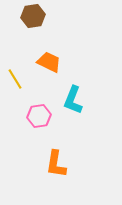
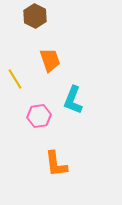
brown hexagon: moved 2 px right; rotated 25 degrees counterclockwise
orange trapezoid: moved 1 px right, 2 px up; rotated 45 degrees clockwise
orange L-shape: rotated 16 degrees counterclockwise
